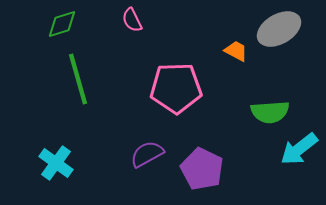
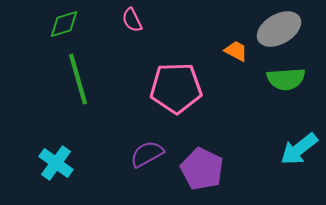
green diamond: moved 2 px right
green semicircle: moved 16 px right, 33 px up
